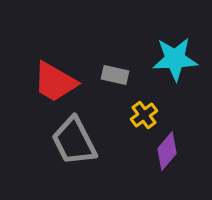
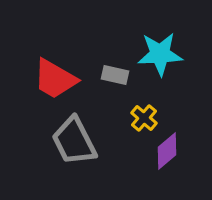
cyan star: moved 15 px left, 5 px up
red trapezoid: moved 3 px up
yellow cross: moved 3 px down; rotated 12 degrees counterclockwise
purple diamond: rotated 9 degrees clockwise
